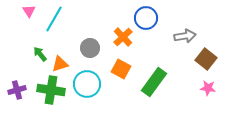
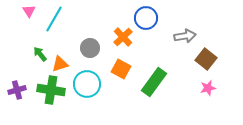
pink star: rotated 21 degrees counterclockwise
